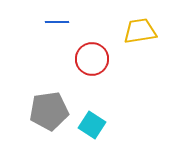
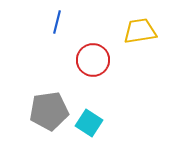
blue line: rotated 75 degrees counterclockwise
red circle: moved 1 px right, 1 px down
cyan square: moved 3 px left, 2 px up
